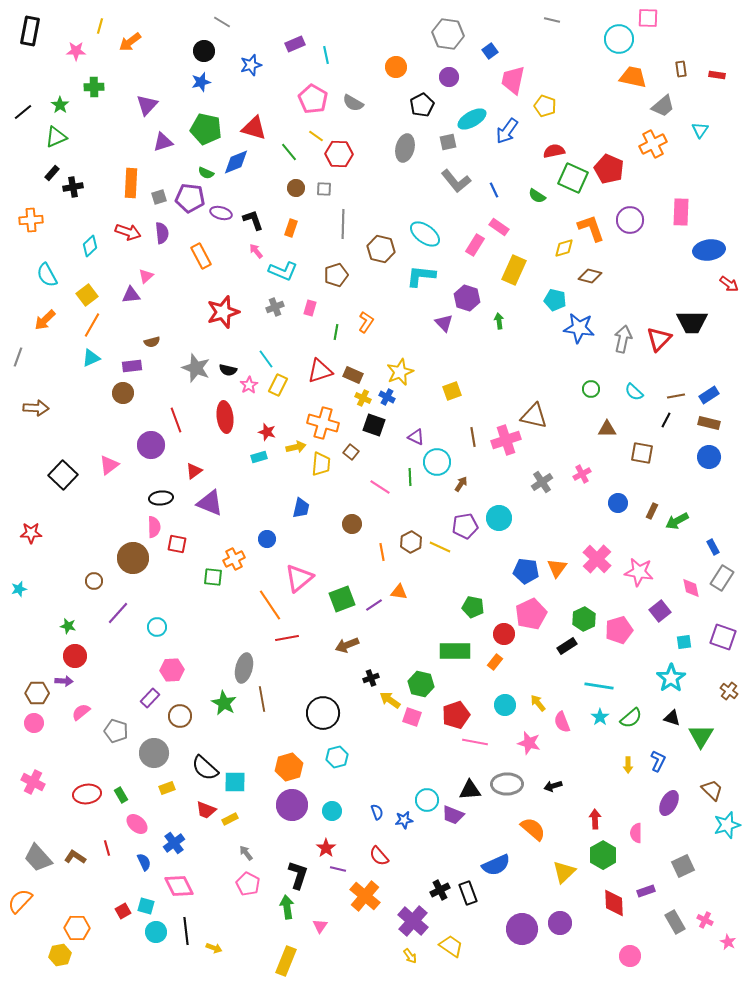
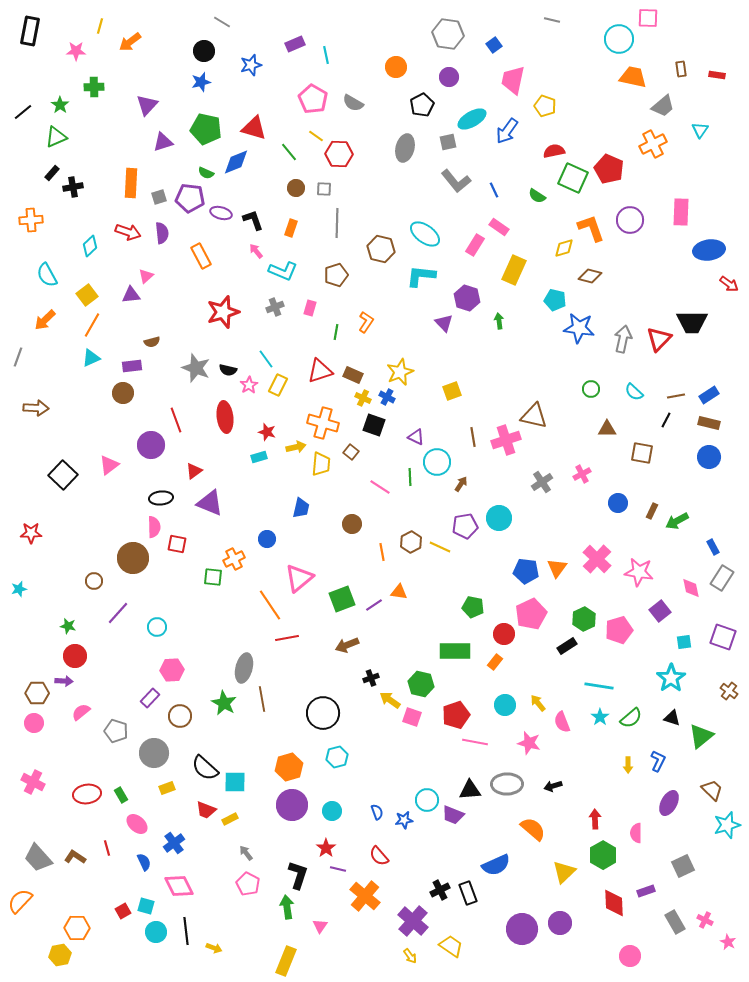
blue square at (490, 51): moved 4 px right, 6 px up
gray line at (343, 224): moved 6 px left, 1 px up
green triangle at (701, 736): rotated 20 degrees clockwise
